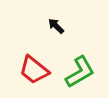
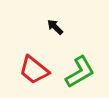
black arrow: moved 1 px left, 1 px down
